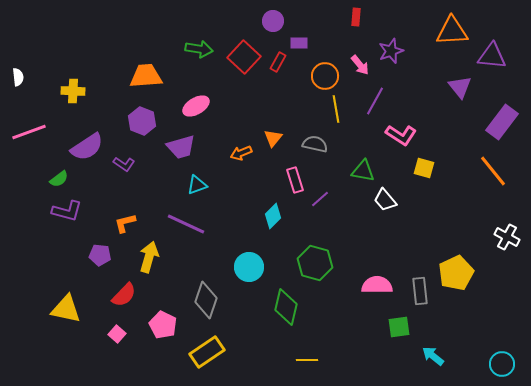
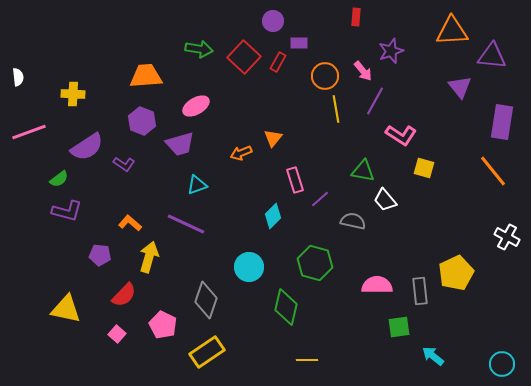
pink arrow at (360, 65): moved 3 px right, 6 px down
yellow cross at (73, 91): moved 3 px down
purple rectangle at (502, 122): rotated 28 degrees counterclockwise
gray semicircle at (315, 144): moved 38 px right, 77 px down
purple trapezoid at (181, 147): moved 1 px left, 3 px up
orange L-shape at (125, 223): moved 5 px right; rotated 55 degrees clockwise
